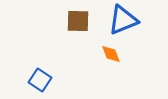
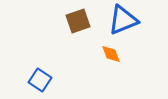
brown square: rotated 20 degrees counterclockwise
